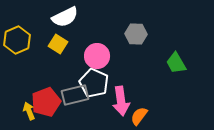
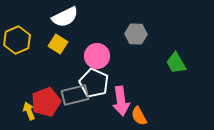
orange semicircle: rotated 66 degrees counterclockwise
